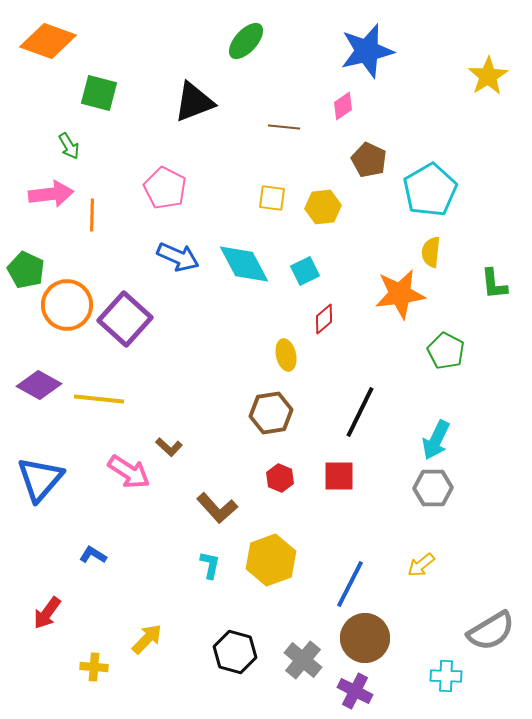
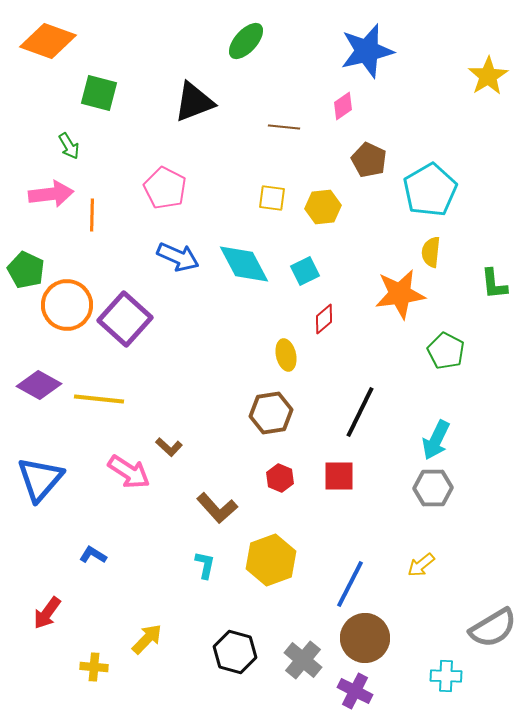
cyan L-shape at (210, 565): moved 5 px left
gray semicircle at (491, 631): moved 2 px right, 3 px up
